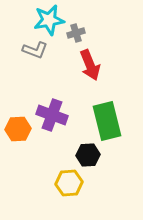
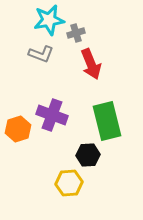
gray L-shape: moved 6 px right, 4 px down
red arrow: moved 1 px right, 1 px up
orange hexagon: rotated 15 degrees counterclockwise
